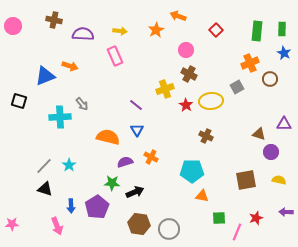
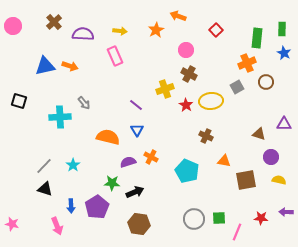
brown cross at (54, 20): moved 2 px down; rotated 35 degrees clockwise
green rectangle at (257, 31): moved 7 px down
orange cross at (250, 63): moved 3 px left
blue triangle at (45, 76): moved 10 px up; rotated 10 degrees clockwise
brown circle at (270, 79): moved 4 px left, 3 px down
gray arrow at (82, 104): moved 2 px right, 1 px up
purple circle at (271, 152): moved 5 px down
purple semicircle at (125, 162): moved 3 px right
cyan star at (69, 165): moved 4 px right
cyan pentagon at (192, 171): moved 5 px left; rotated 25 degrees clockwise
orange triangle at (202, 196): moved 22 px right, 35 px up
red star at (256, 218): moved 5 px right; rotated 24 degrees clockwise
pink star at (12, 224): rotated 16 degrees clockwise
gray circle at (169, 229): moved 25 px right, 10 px up
